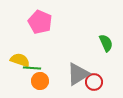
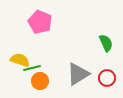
green line: rotated 18 degrees counterclockwise
red circle: moved 13 px right, 4 px up
